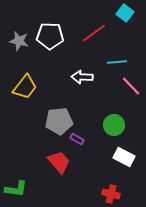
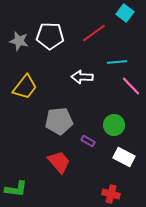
purple rectangle: moved 11 px right, 2 px down
